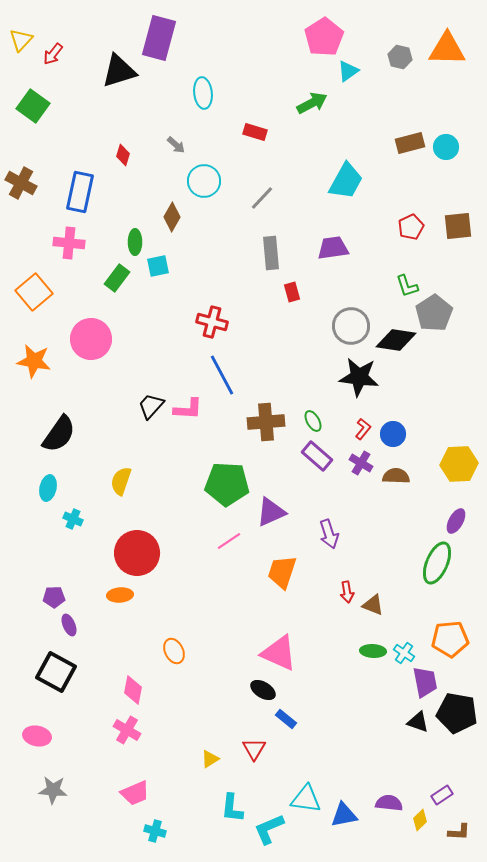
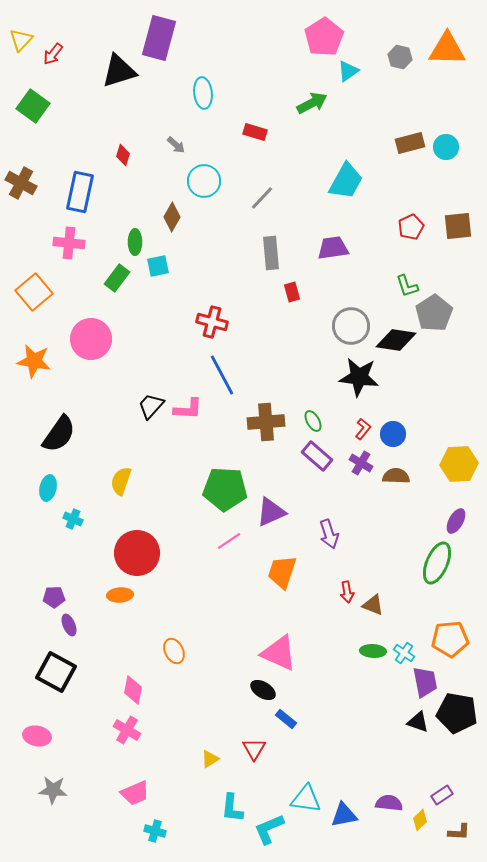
green pentagon at (227, 484): moved 2 px left, 5 px down
